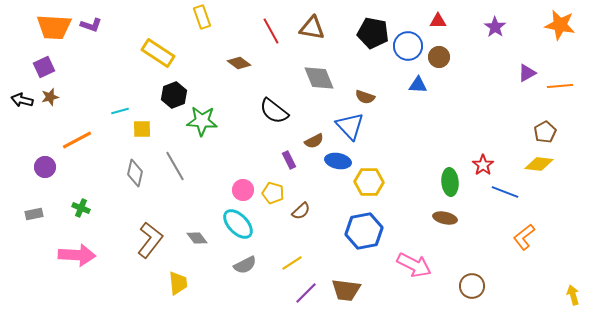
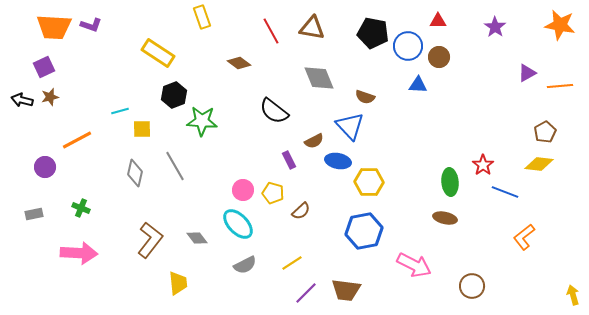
pink arrow at (77, 255): moved 2 px right, 2 px up
